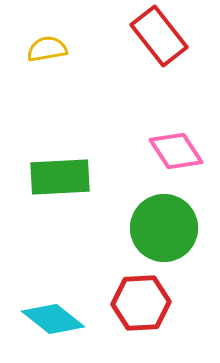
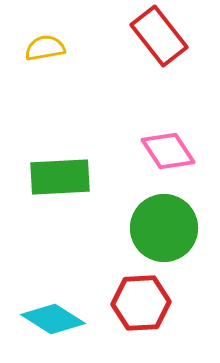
yellow semicircle: moved 2 px left, 1 px up
pink diamond: moved 8 px left
cyan diamond: rotated 6 degrees counterclockwise
